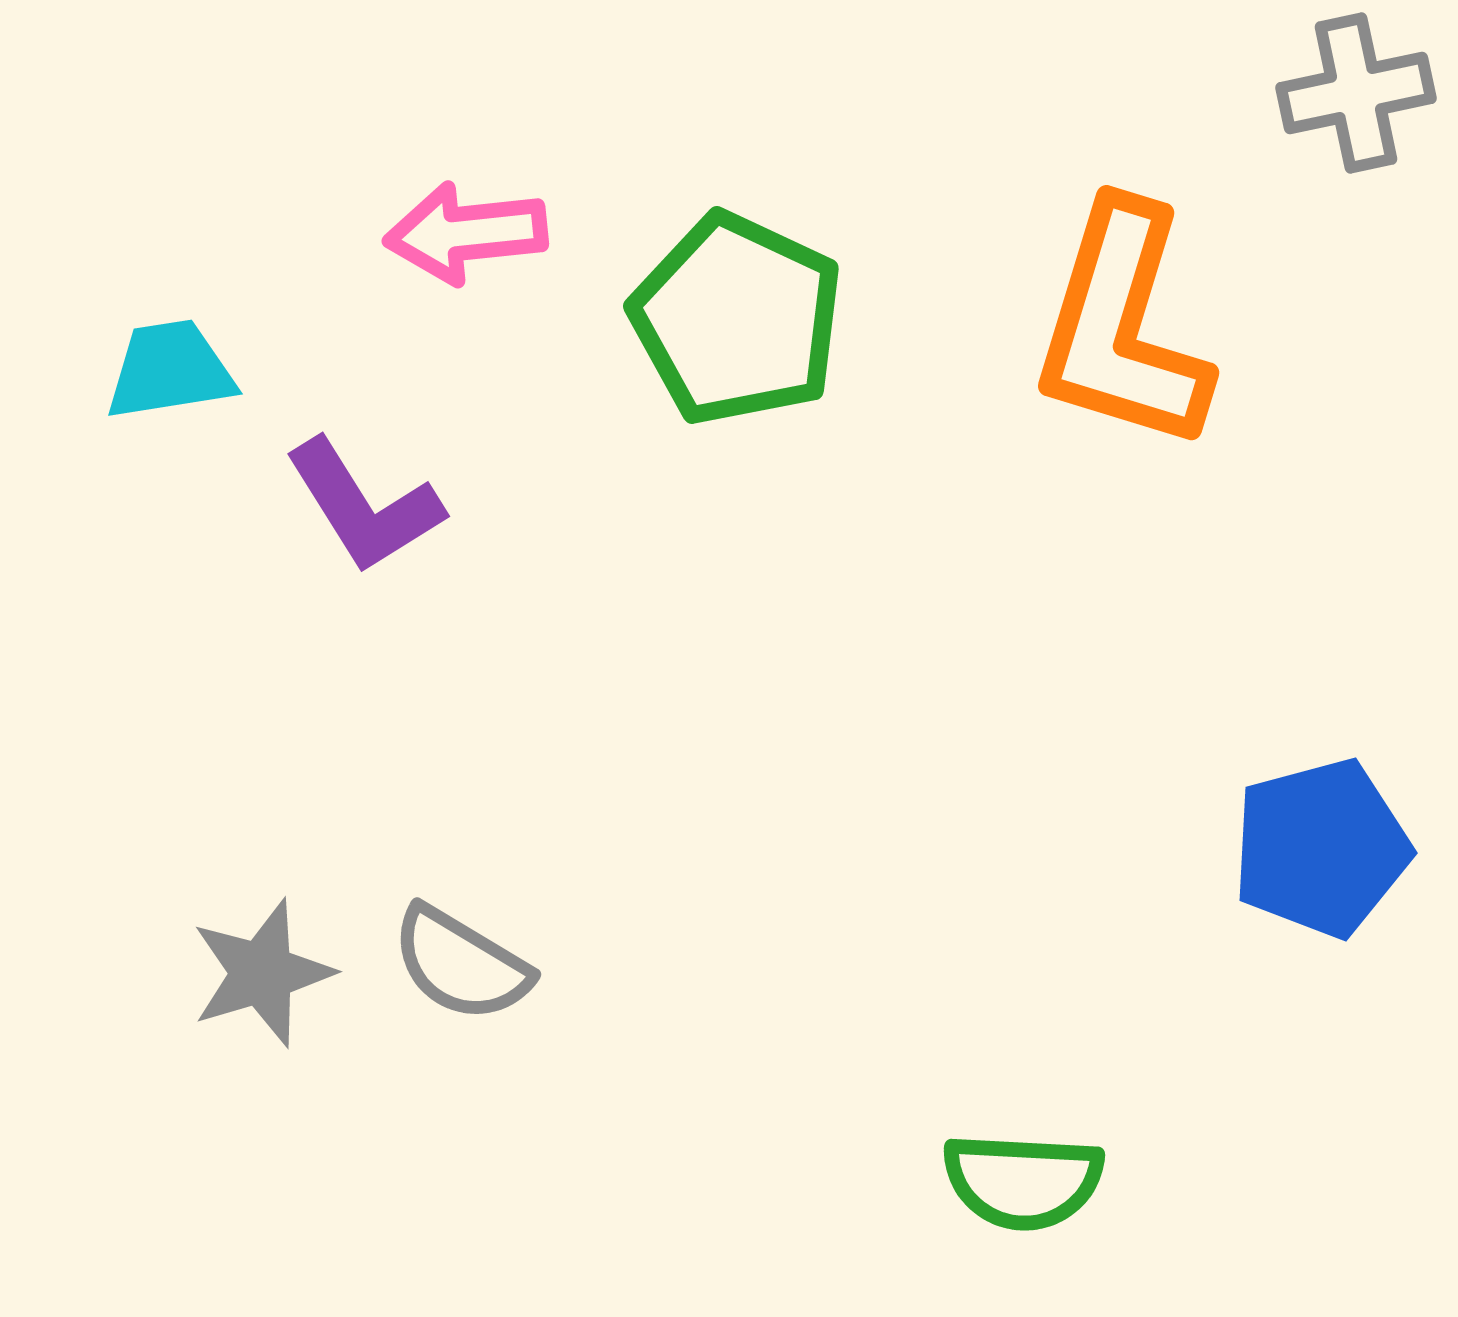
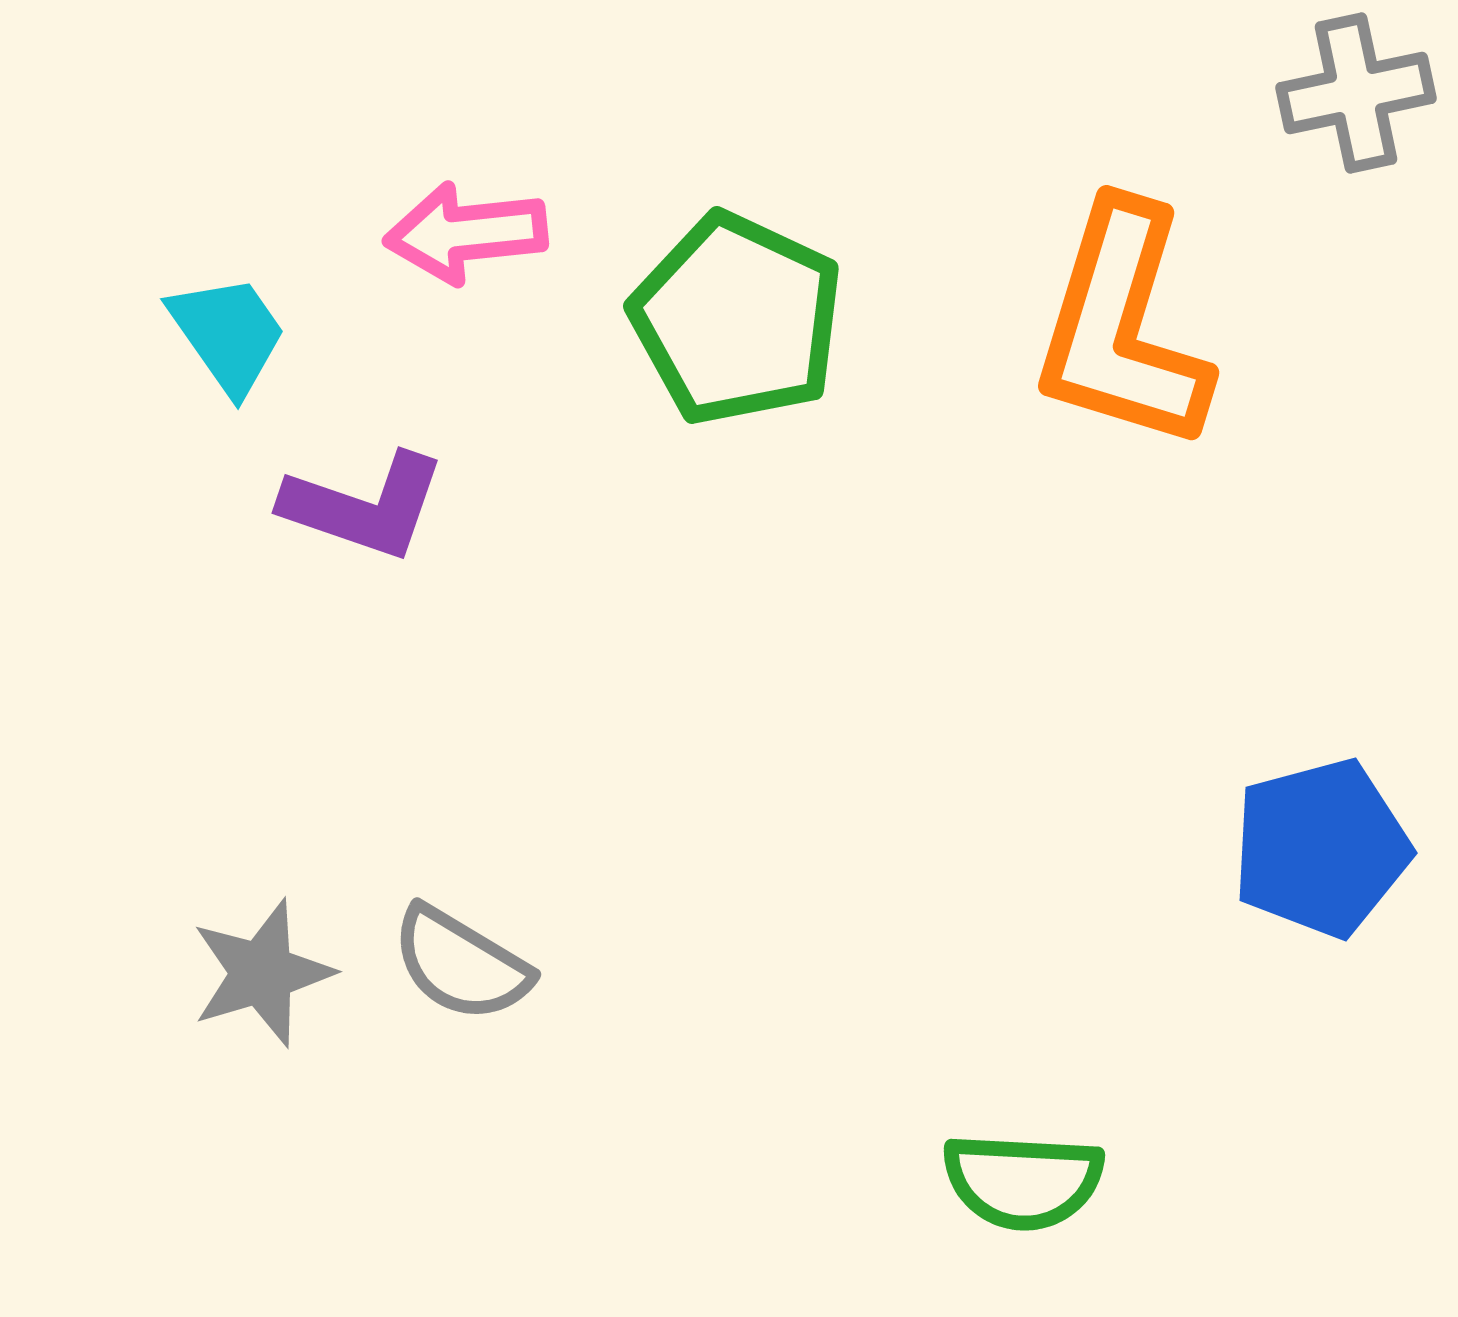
cyan trapezoid: moved 58 px right, 36 px up; rotated 64 degrees clockwise
purple L-shape: rotated 39 degrees counterclockwise
